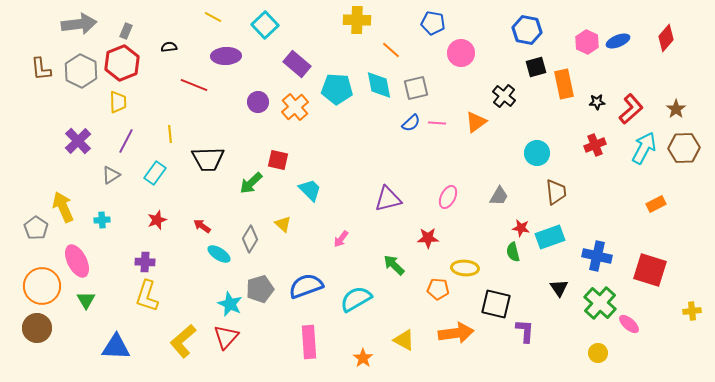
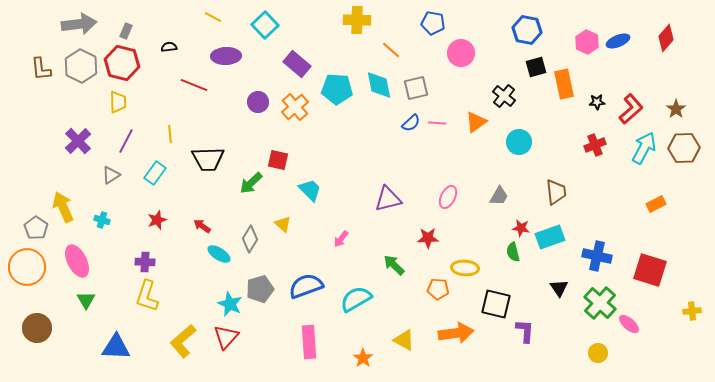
red hexagon at (122, 63): rotated 24 degrees counterclockwise
gray hexagon at (81, 71): moved 5 px up
cyan circle at (537, 153): moved 18 px left, 11 px up
cyan cross at (102, 220): rotated 21 degrees clockwise
orange circle at (42, 286): moved 15 px left, 19 px up
